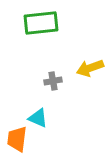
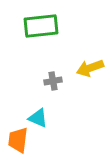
green rectangle: moved 3 px down
orange trapezoid: moved 1 px right, 1 px down
